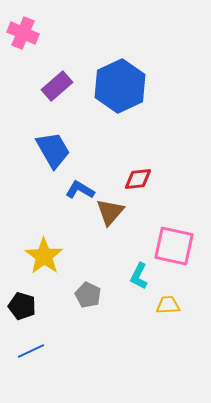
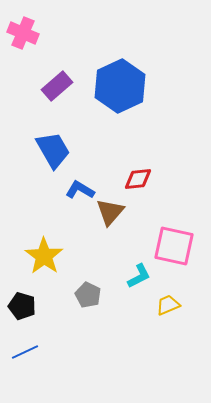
cyan L-shape: rotated 144 degrees counterclockwise
yellow trapezoid: rotated 20 degrees counterclockwise
blue line: moved 6 px left, 1 px down
